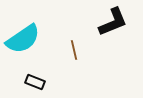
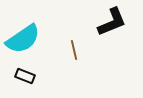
black L-shape: moved 1 px left
black rectangle: moved 10 px left, 6 px up
